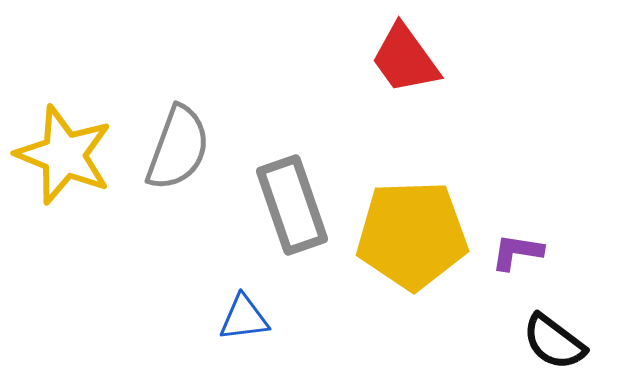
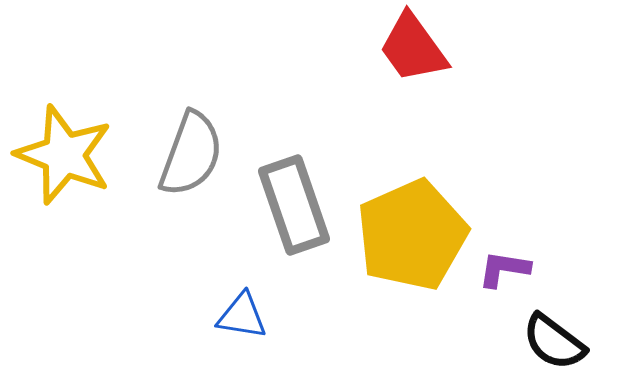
red trapezoid: moved 8 px right, 11 px up
gray semicircle: moved 13 px right, 6 px down
gray rectangle: moved 2 px right
yellow pentagon: rotated 22 degrees counterclockwise
purple L-shape: moved 13 px left, 17 px down
blue triangle: moved 2 px left, 2 px up; rotated 16 degrees clockwise
